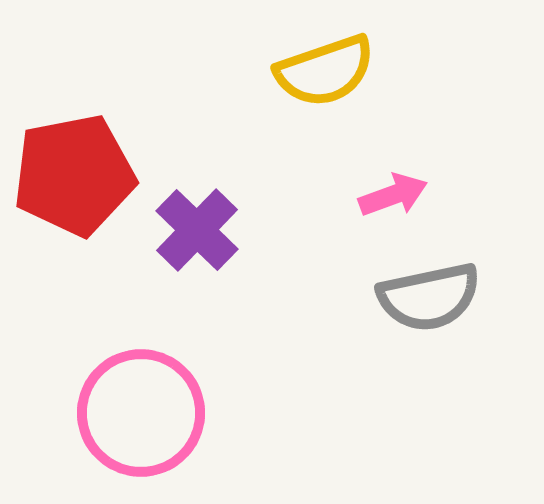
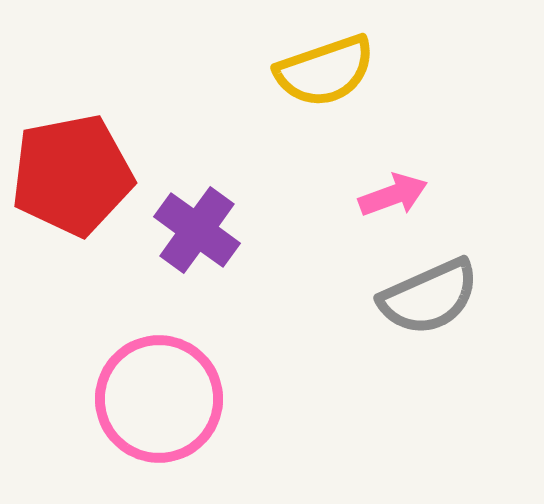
red pentagon: moved 2 px left
purple cross: rotated 8 degrees counterclockwise
gray semicircle: rotated 12 degrees counterclockwise
pink circle: moved 18 px right, 14 px up
